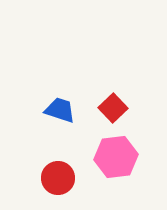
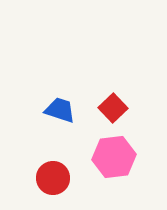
pink hexagon: moved 2 px left
red circle: moved 5 px left
